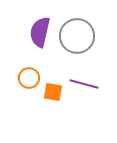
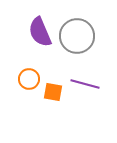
purple semicircle: rotated 36 degrees counterclockwise
orange circle: moved 1 px down
purple line: moved 1 px right
